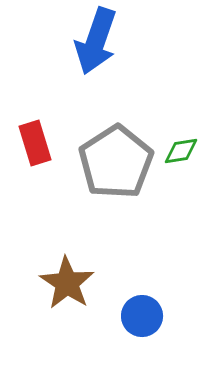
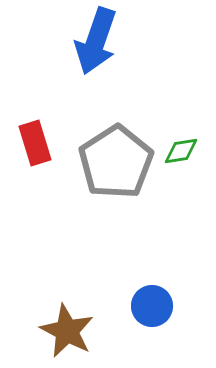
brown star: moved 48 px down; rotated 6 degrees counterclockwise
blue circle: moved 10 px right, 10 px up
